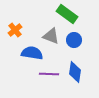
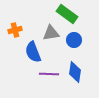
orange cross: rotated 24 degrees clockwise
gray triangle: moved 3 px up; rotated 30 degrees counterclockwise
blue semicircle: moved 1 px right, 1 px up; rotated 120 degrees counterclockwise
